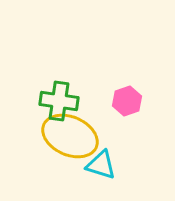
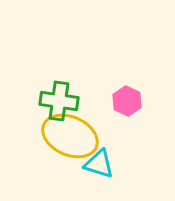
pink hexagon: rotated 16 degrees counterclockwise
cyan triangle: moved 2 px left, 1 px up
